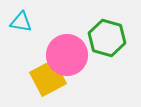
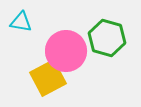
pink circle: moved 1 px left, 4 px up
